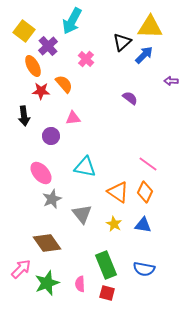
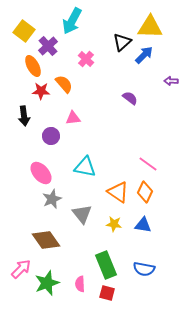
yellow star: rotated 21 degrees counterclockwise
brown diamond: moved 1 px left, 3 px up
